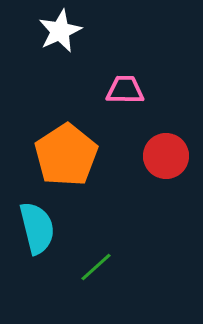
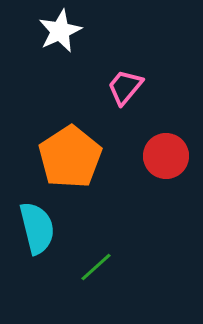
pink trapezoid: moved 3 px up; rotated 51 degrees counterclockwise
orange pentagon: moved 4 px right, 2 px down
